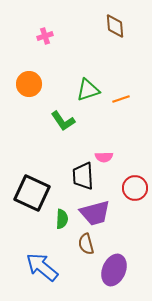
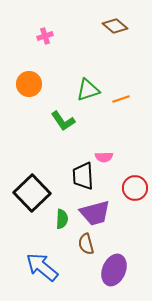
brown diamond: rotated 45 degrees counterclockwise
black square: rotated 21 degrees clockwise
